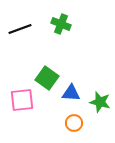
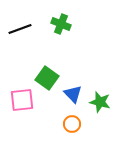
blue triangle: moved 2 px right, 1 px down; rotated 42 degrees clockwise
orange circle: moved 2 px left, 1 px down
